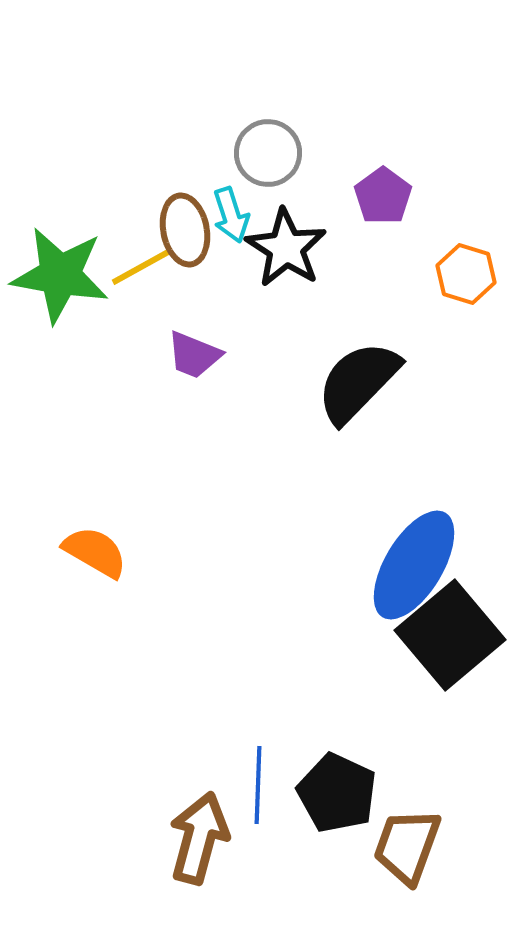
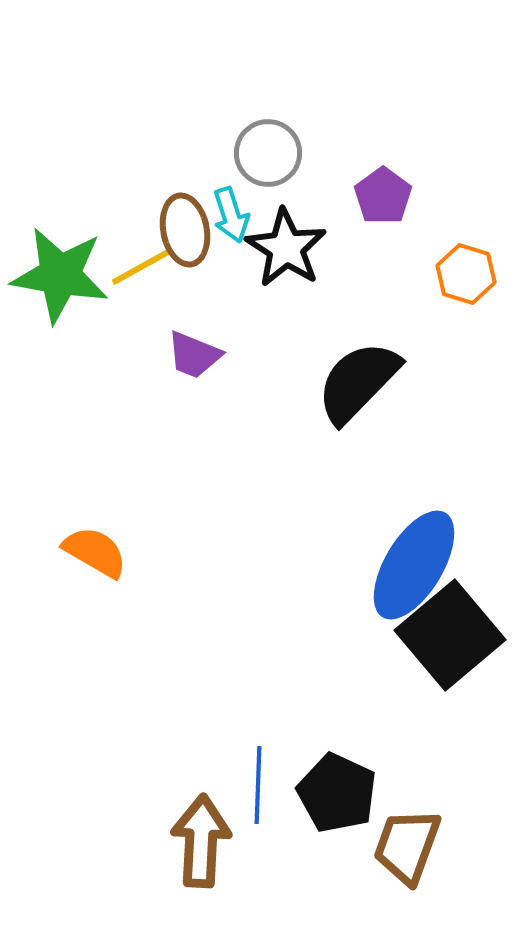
brown arrow: moved 2 px right, 3 px down; rotated 12 degrees counterclockwise
